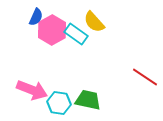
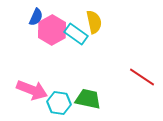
yellow semicircle: rotated 150 degrees counterclockwise
red line: moved 3 px left
green trapezoid: moved 1 px up
